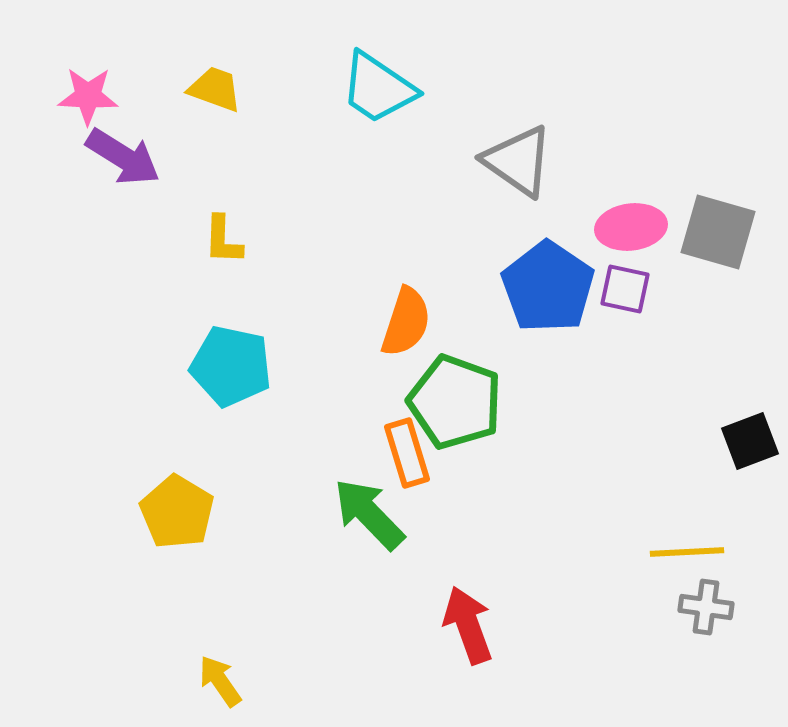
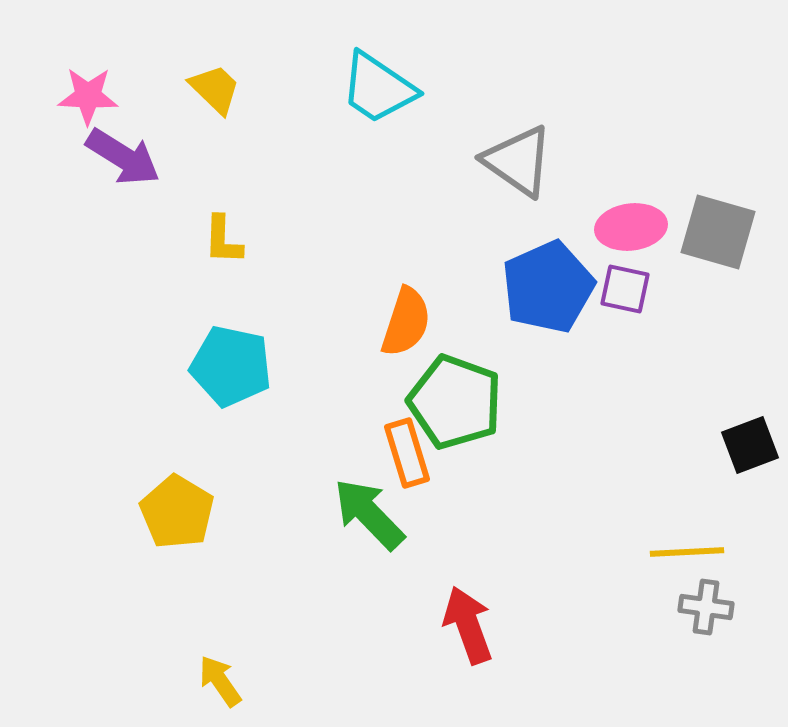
yellow trapezoid: rotated 24 degrees clockwise
blue pentagon: rotated 14 degrees clockwise
black square: moved 4 px down
